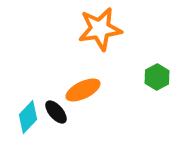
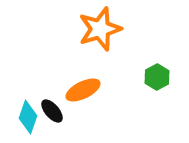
orange star: rotated 9 degrees counterclockwise
black ellipse: moved 4 px left, 1 px up
cyan diamond: rotated 24 degrees counterclockwise
